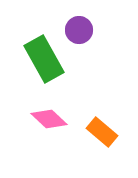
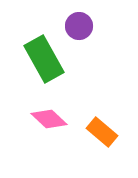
purple circle: moved 4 px up
